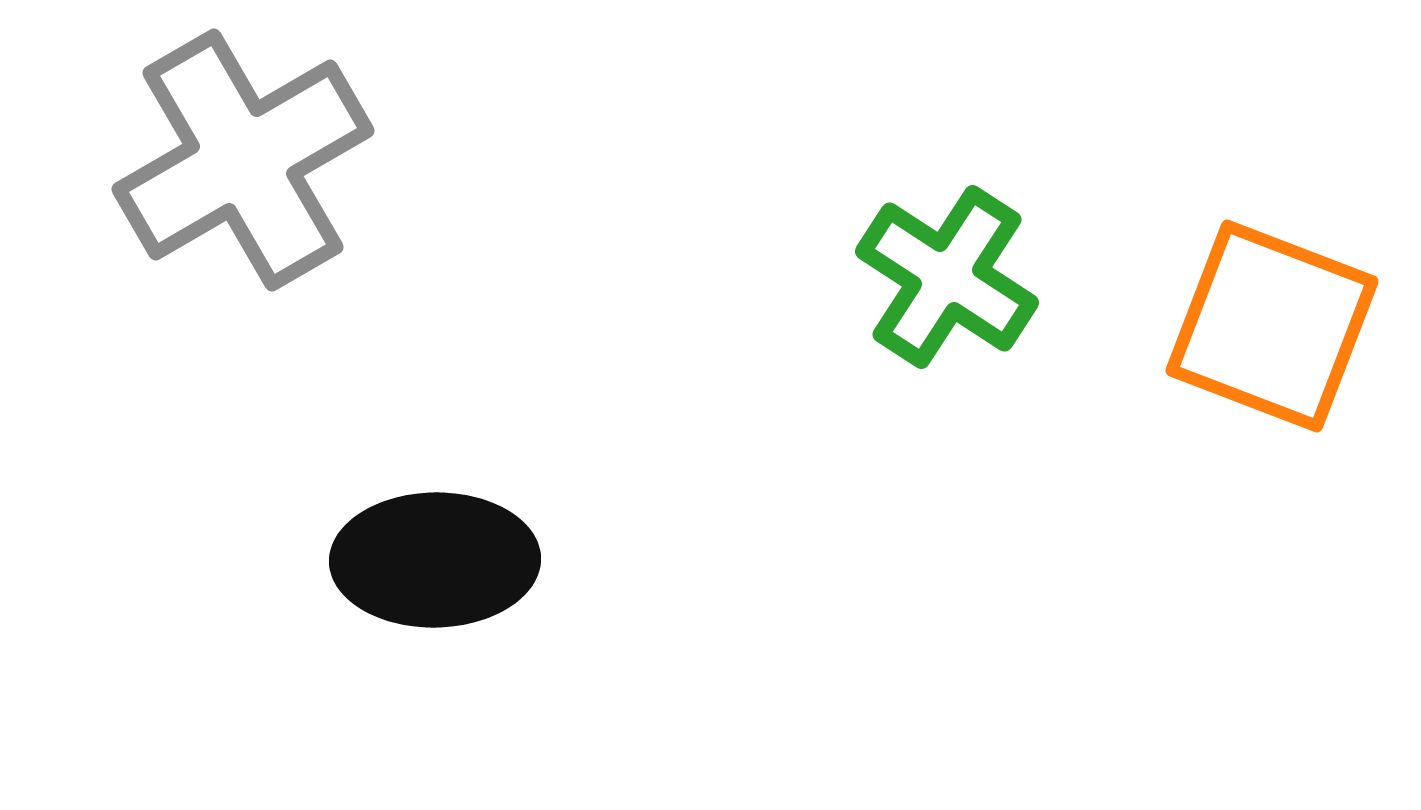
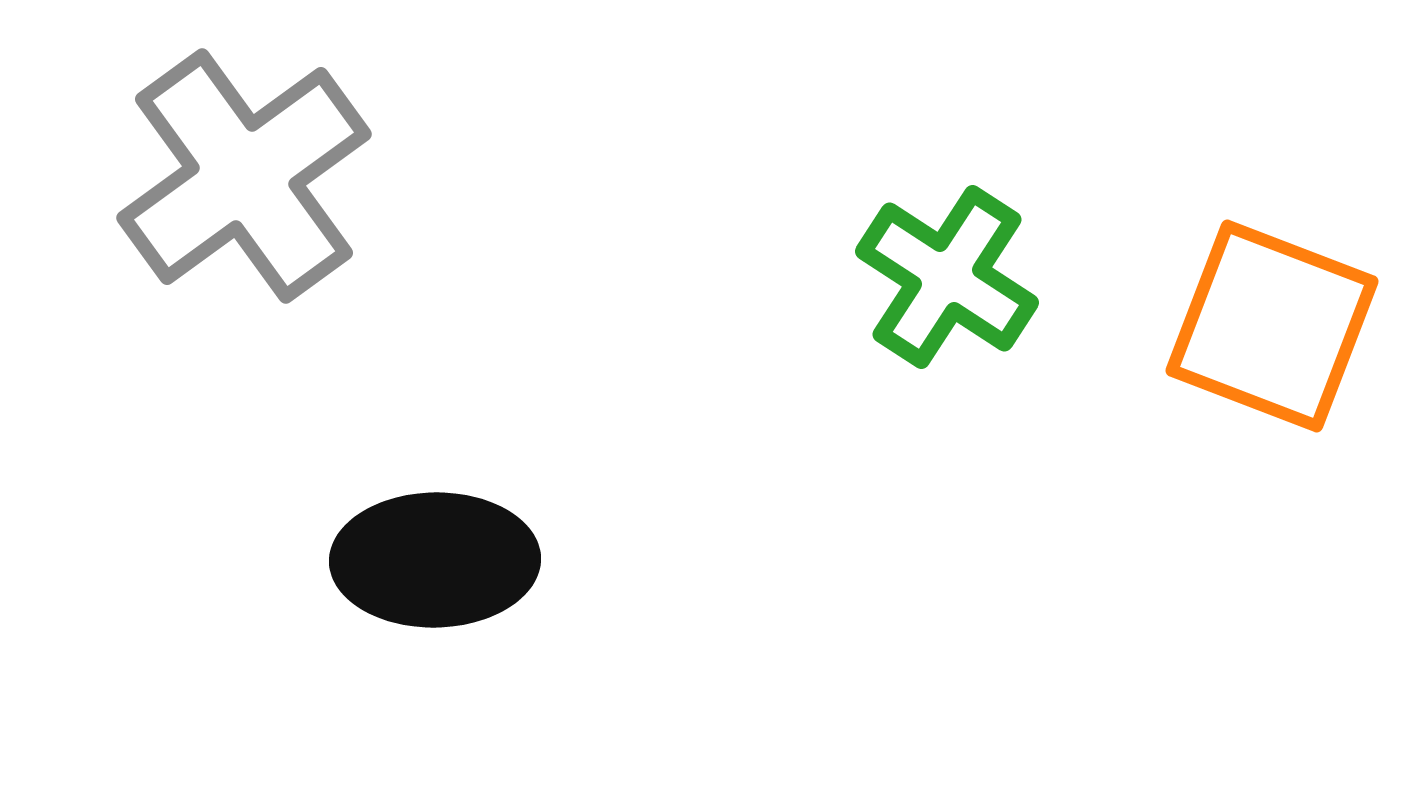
gray cross: moved 1 px right, 16 px down; rotated 6 degrees counterclockwise
